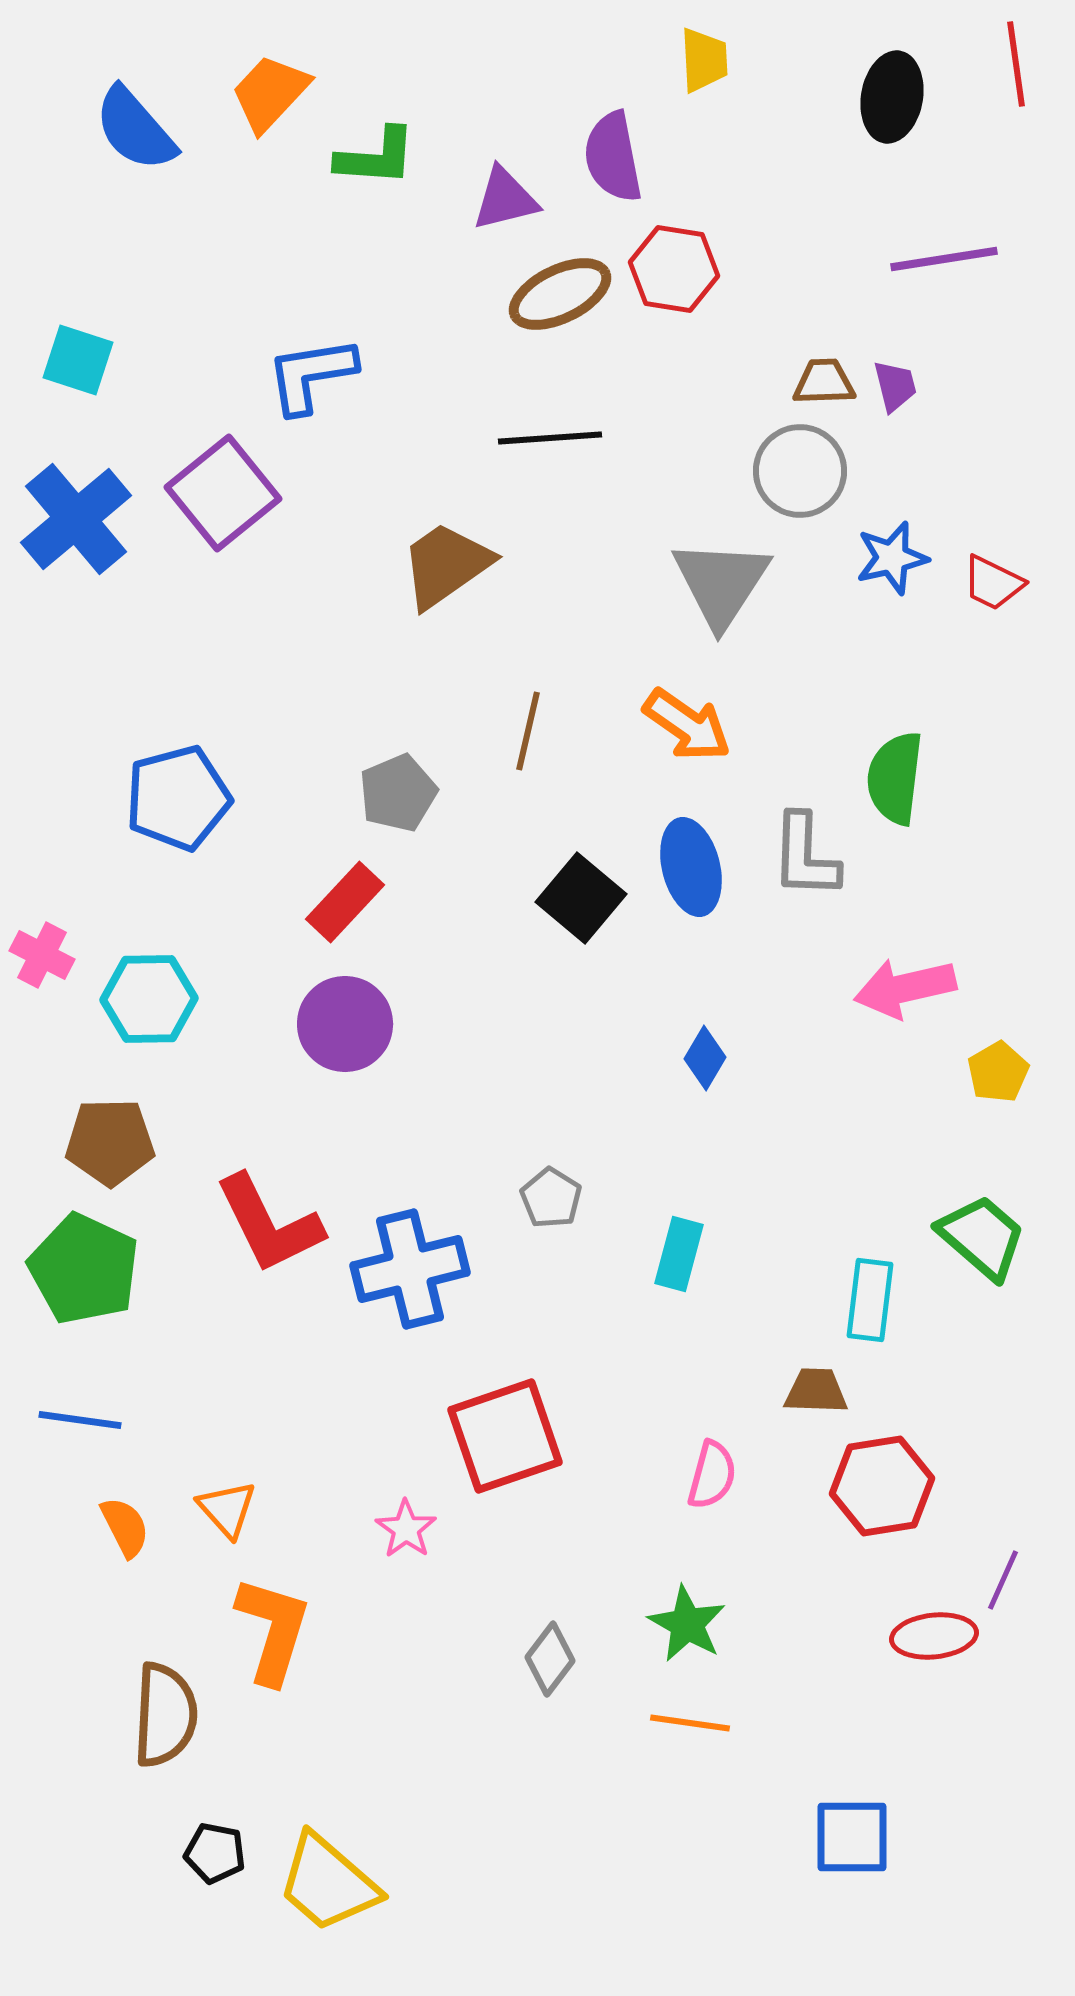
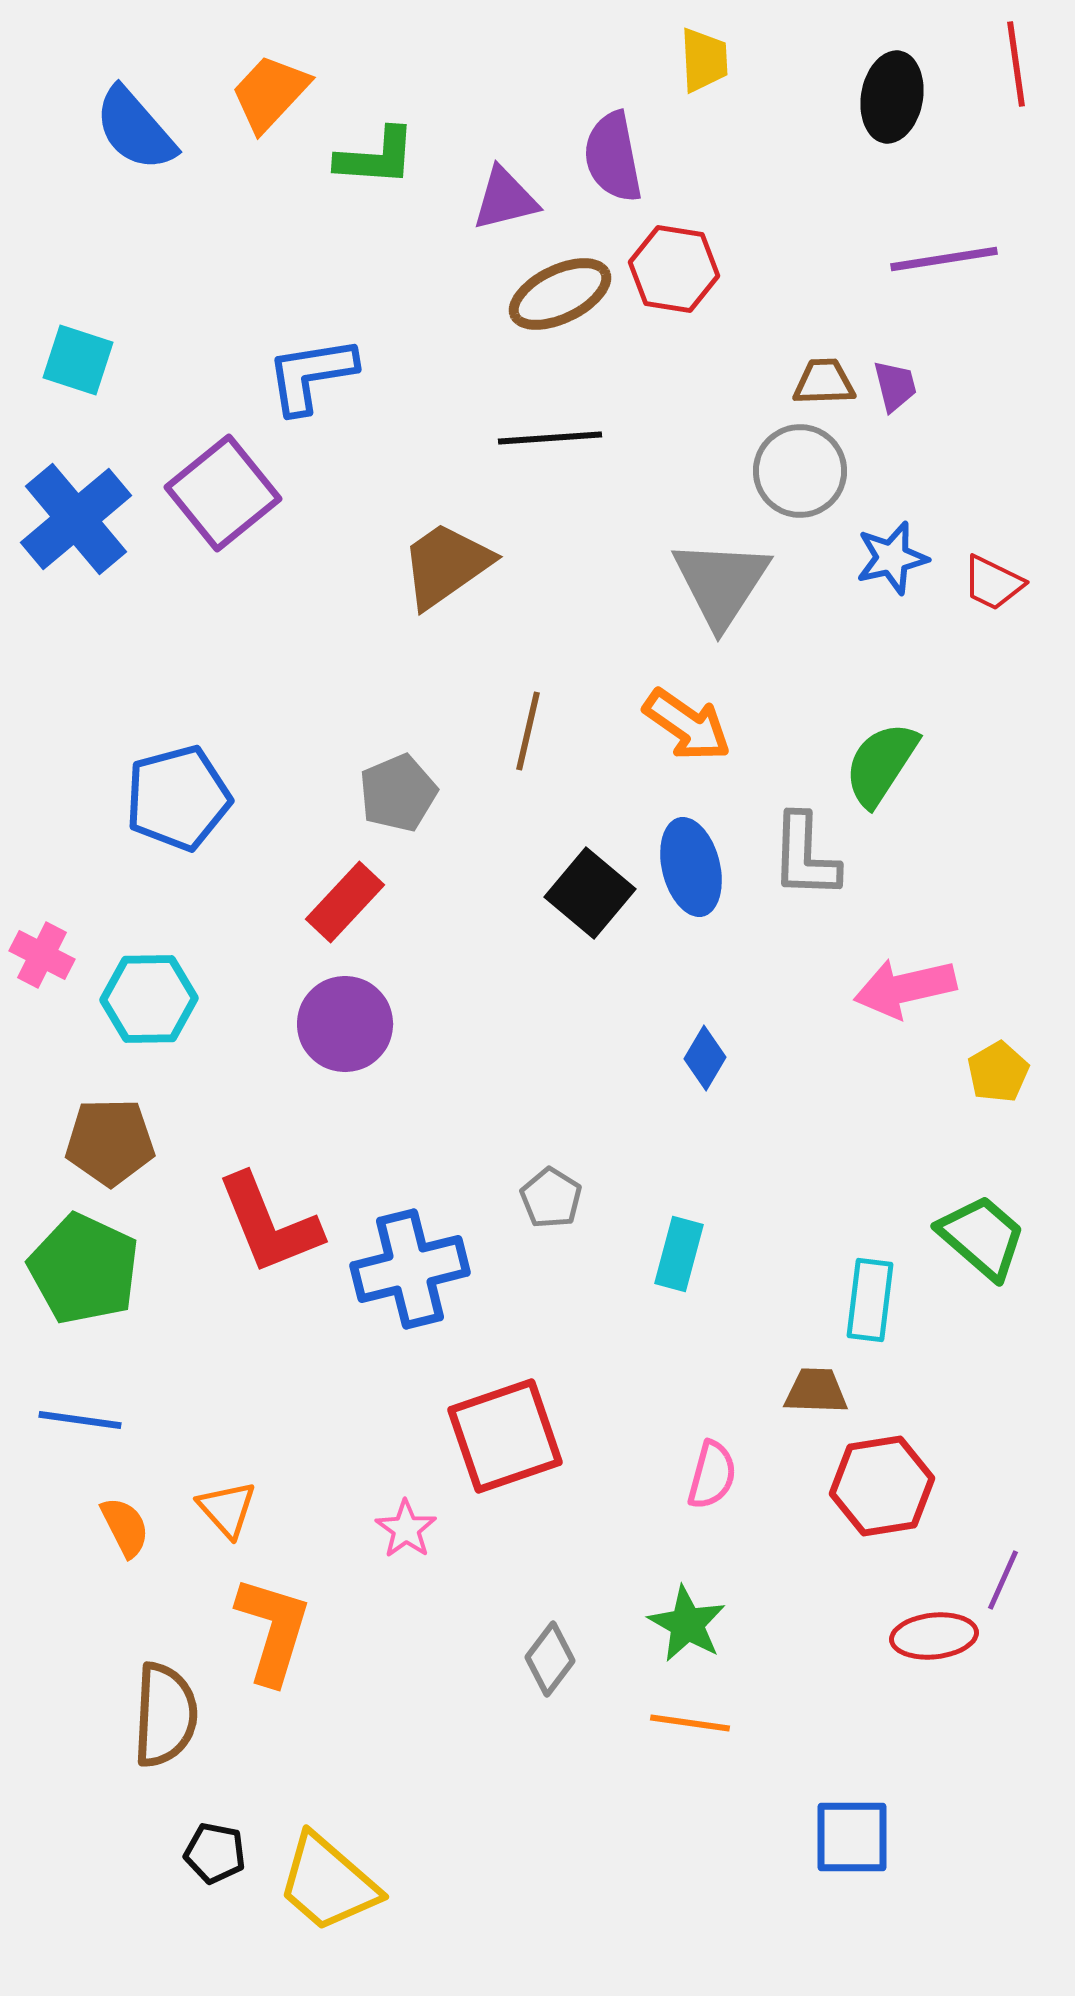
green semicircle at (895, 778): moved 14 px left, 14 px up; rotated 26 degrees clockwise
black square at (581, 898): moved 9 px right, 5 px up
red L-shape at (269, 1224): rotated 4 degrees clockwise
